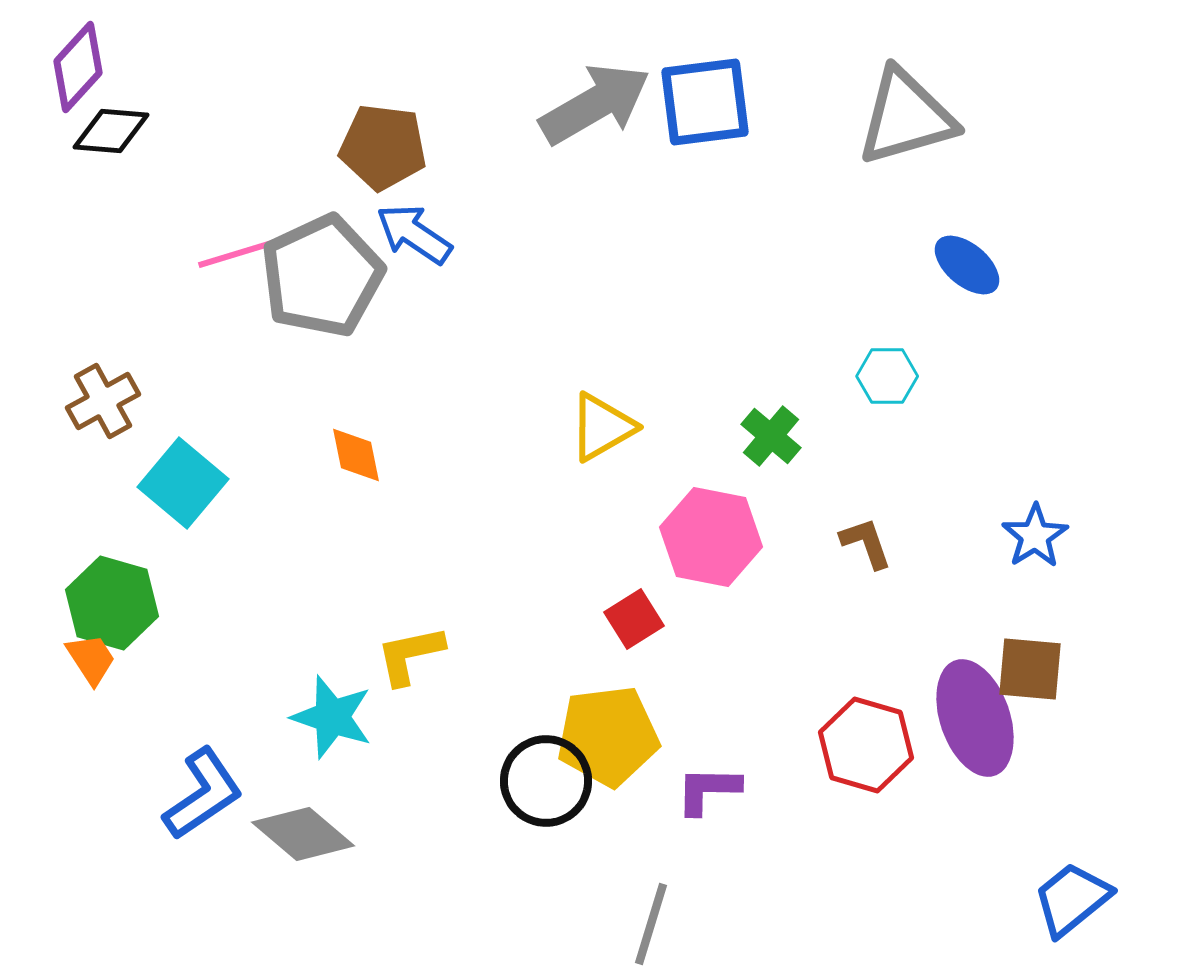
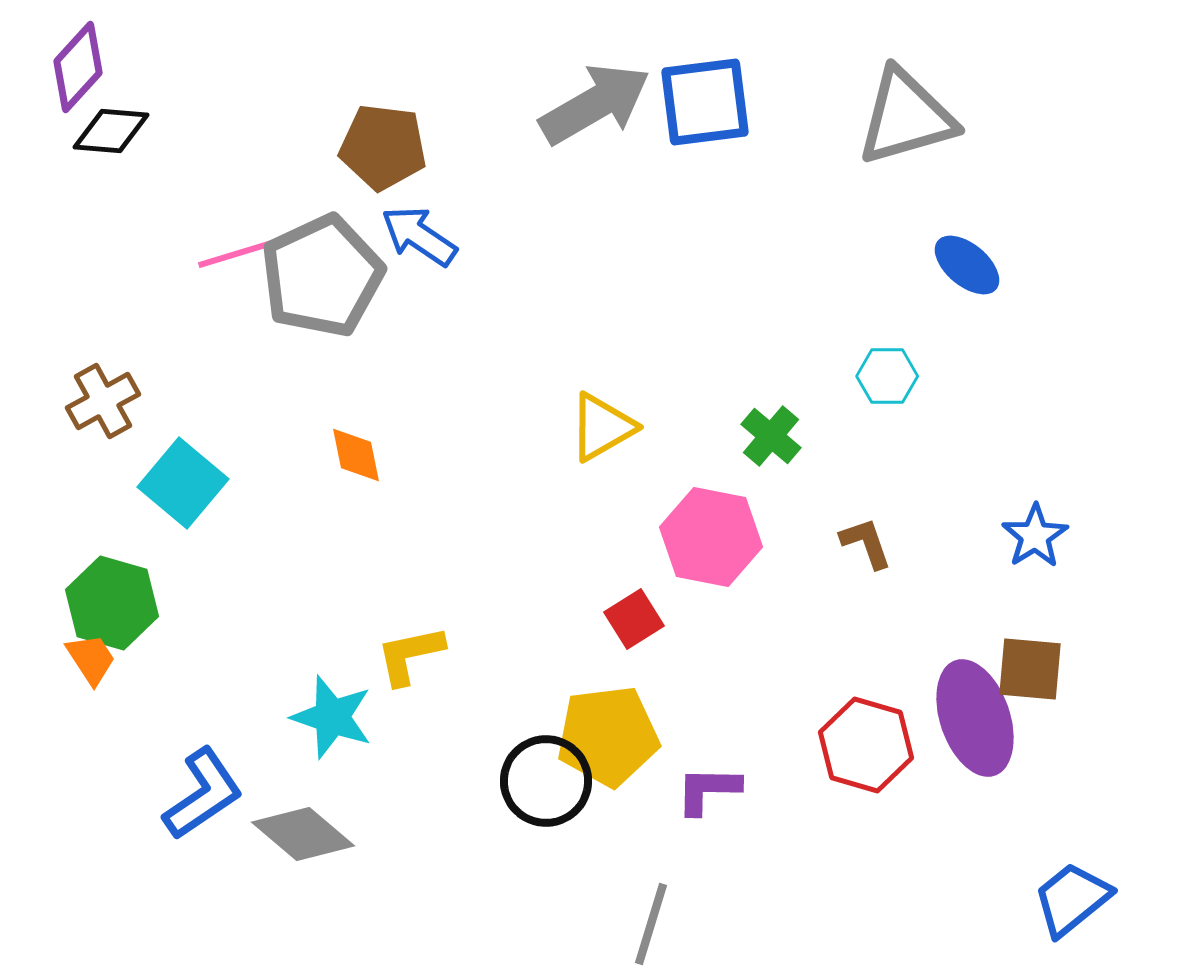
blue arrow: moved 5 px right, 2 px down
